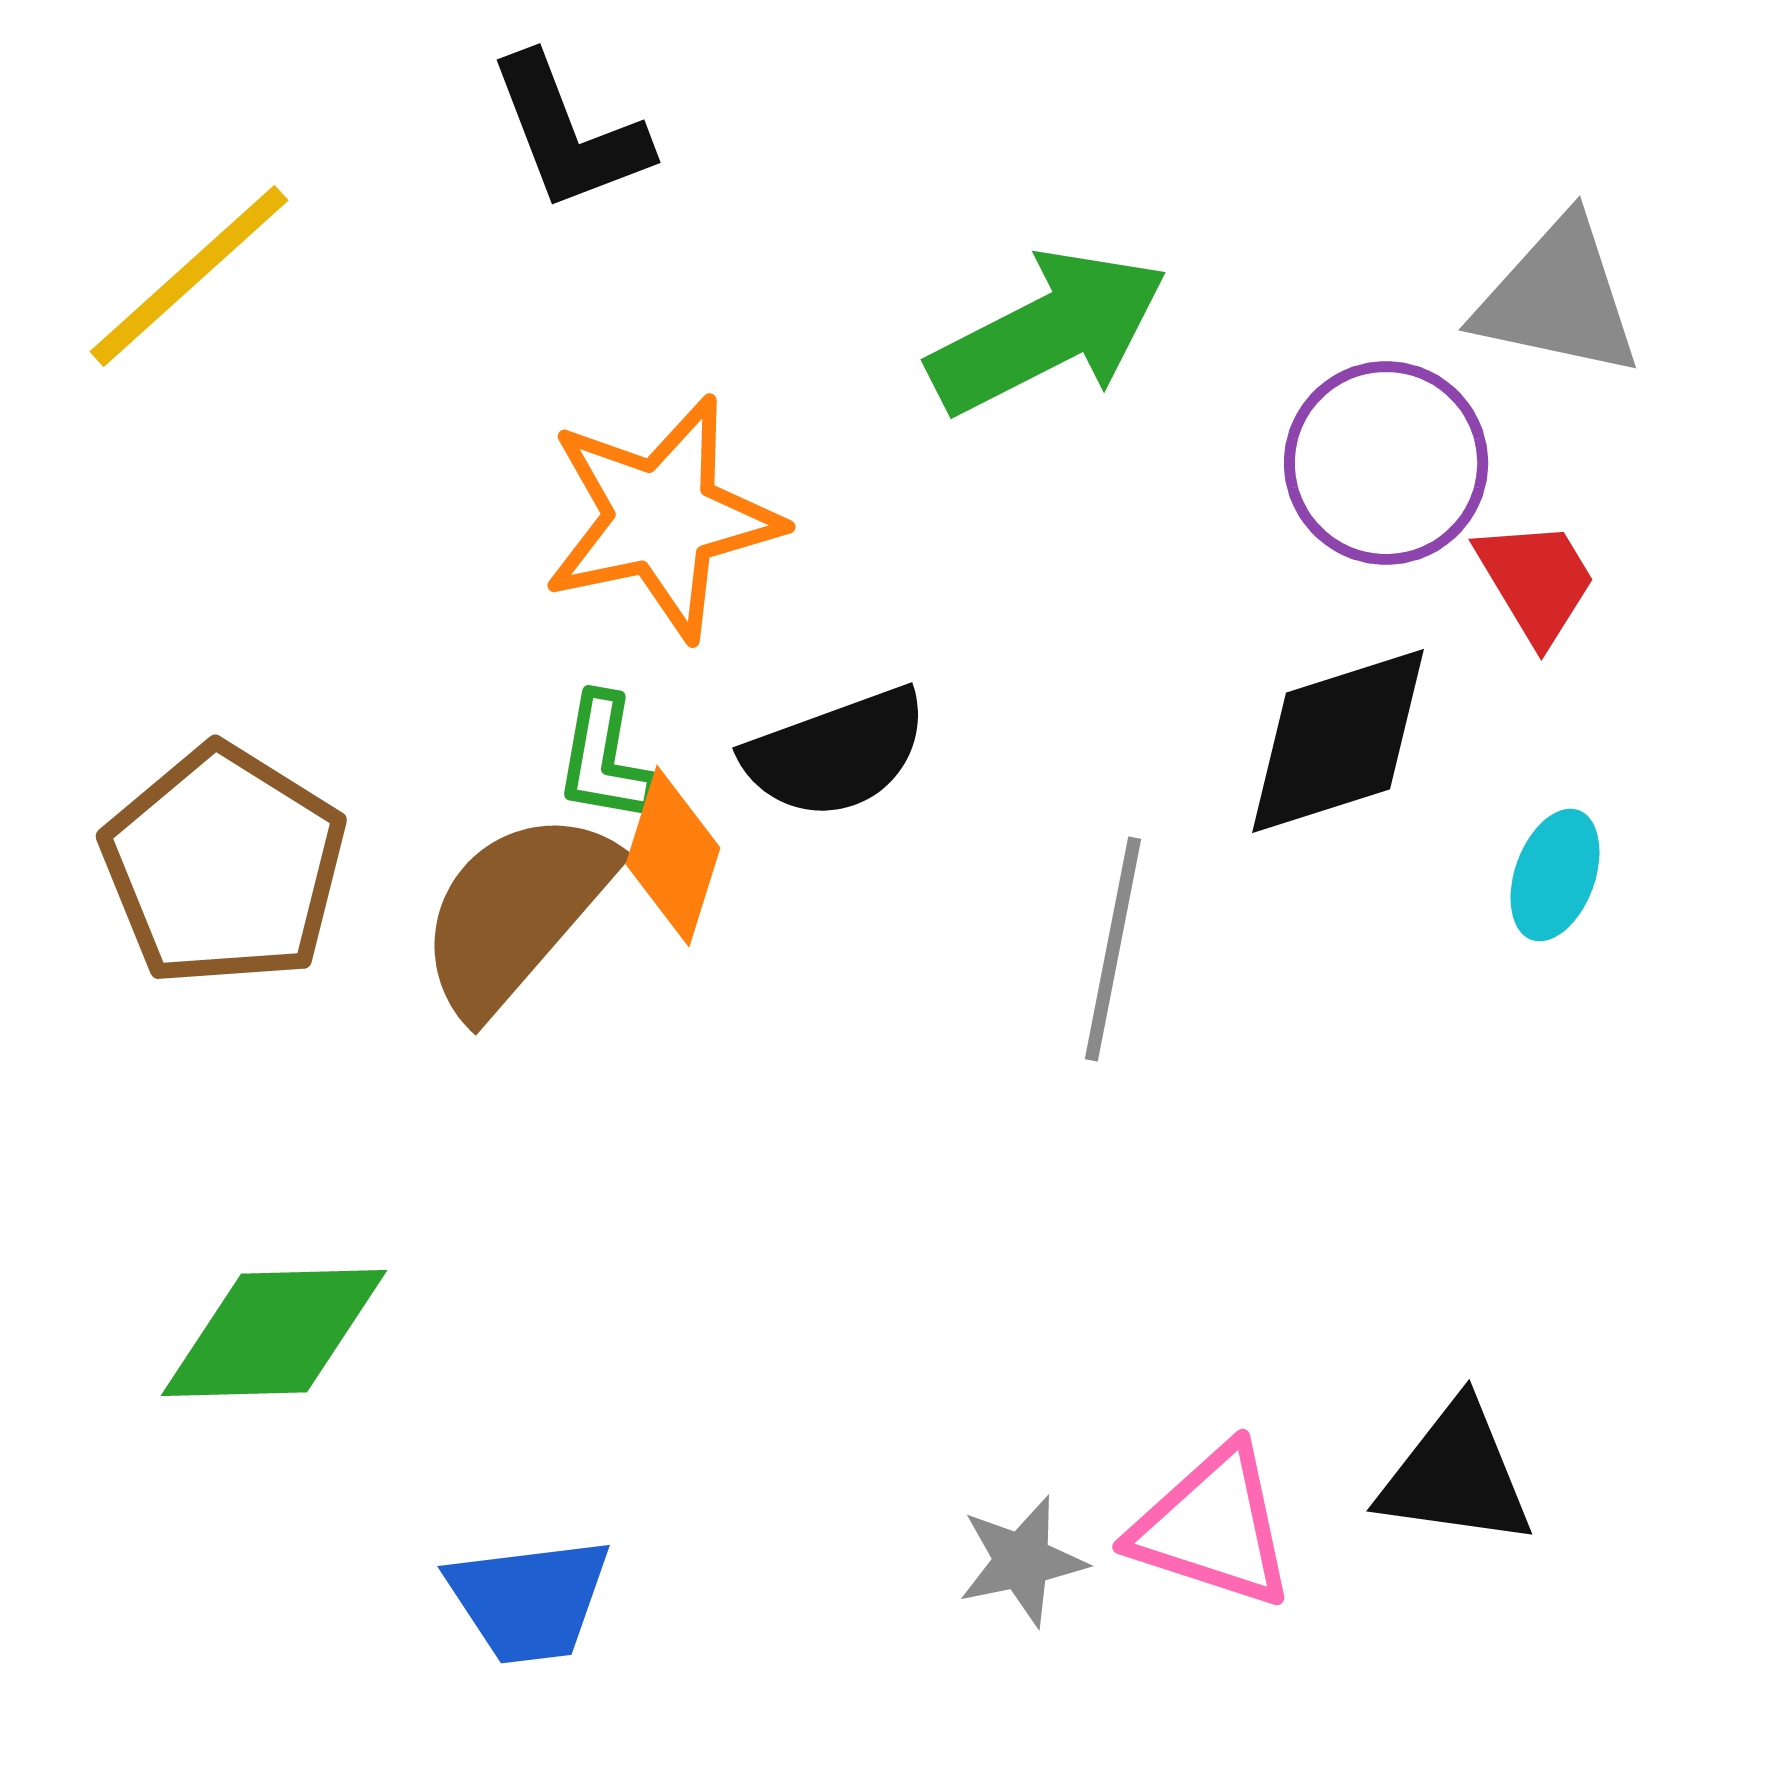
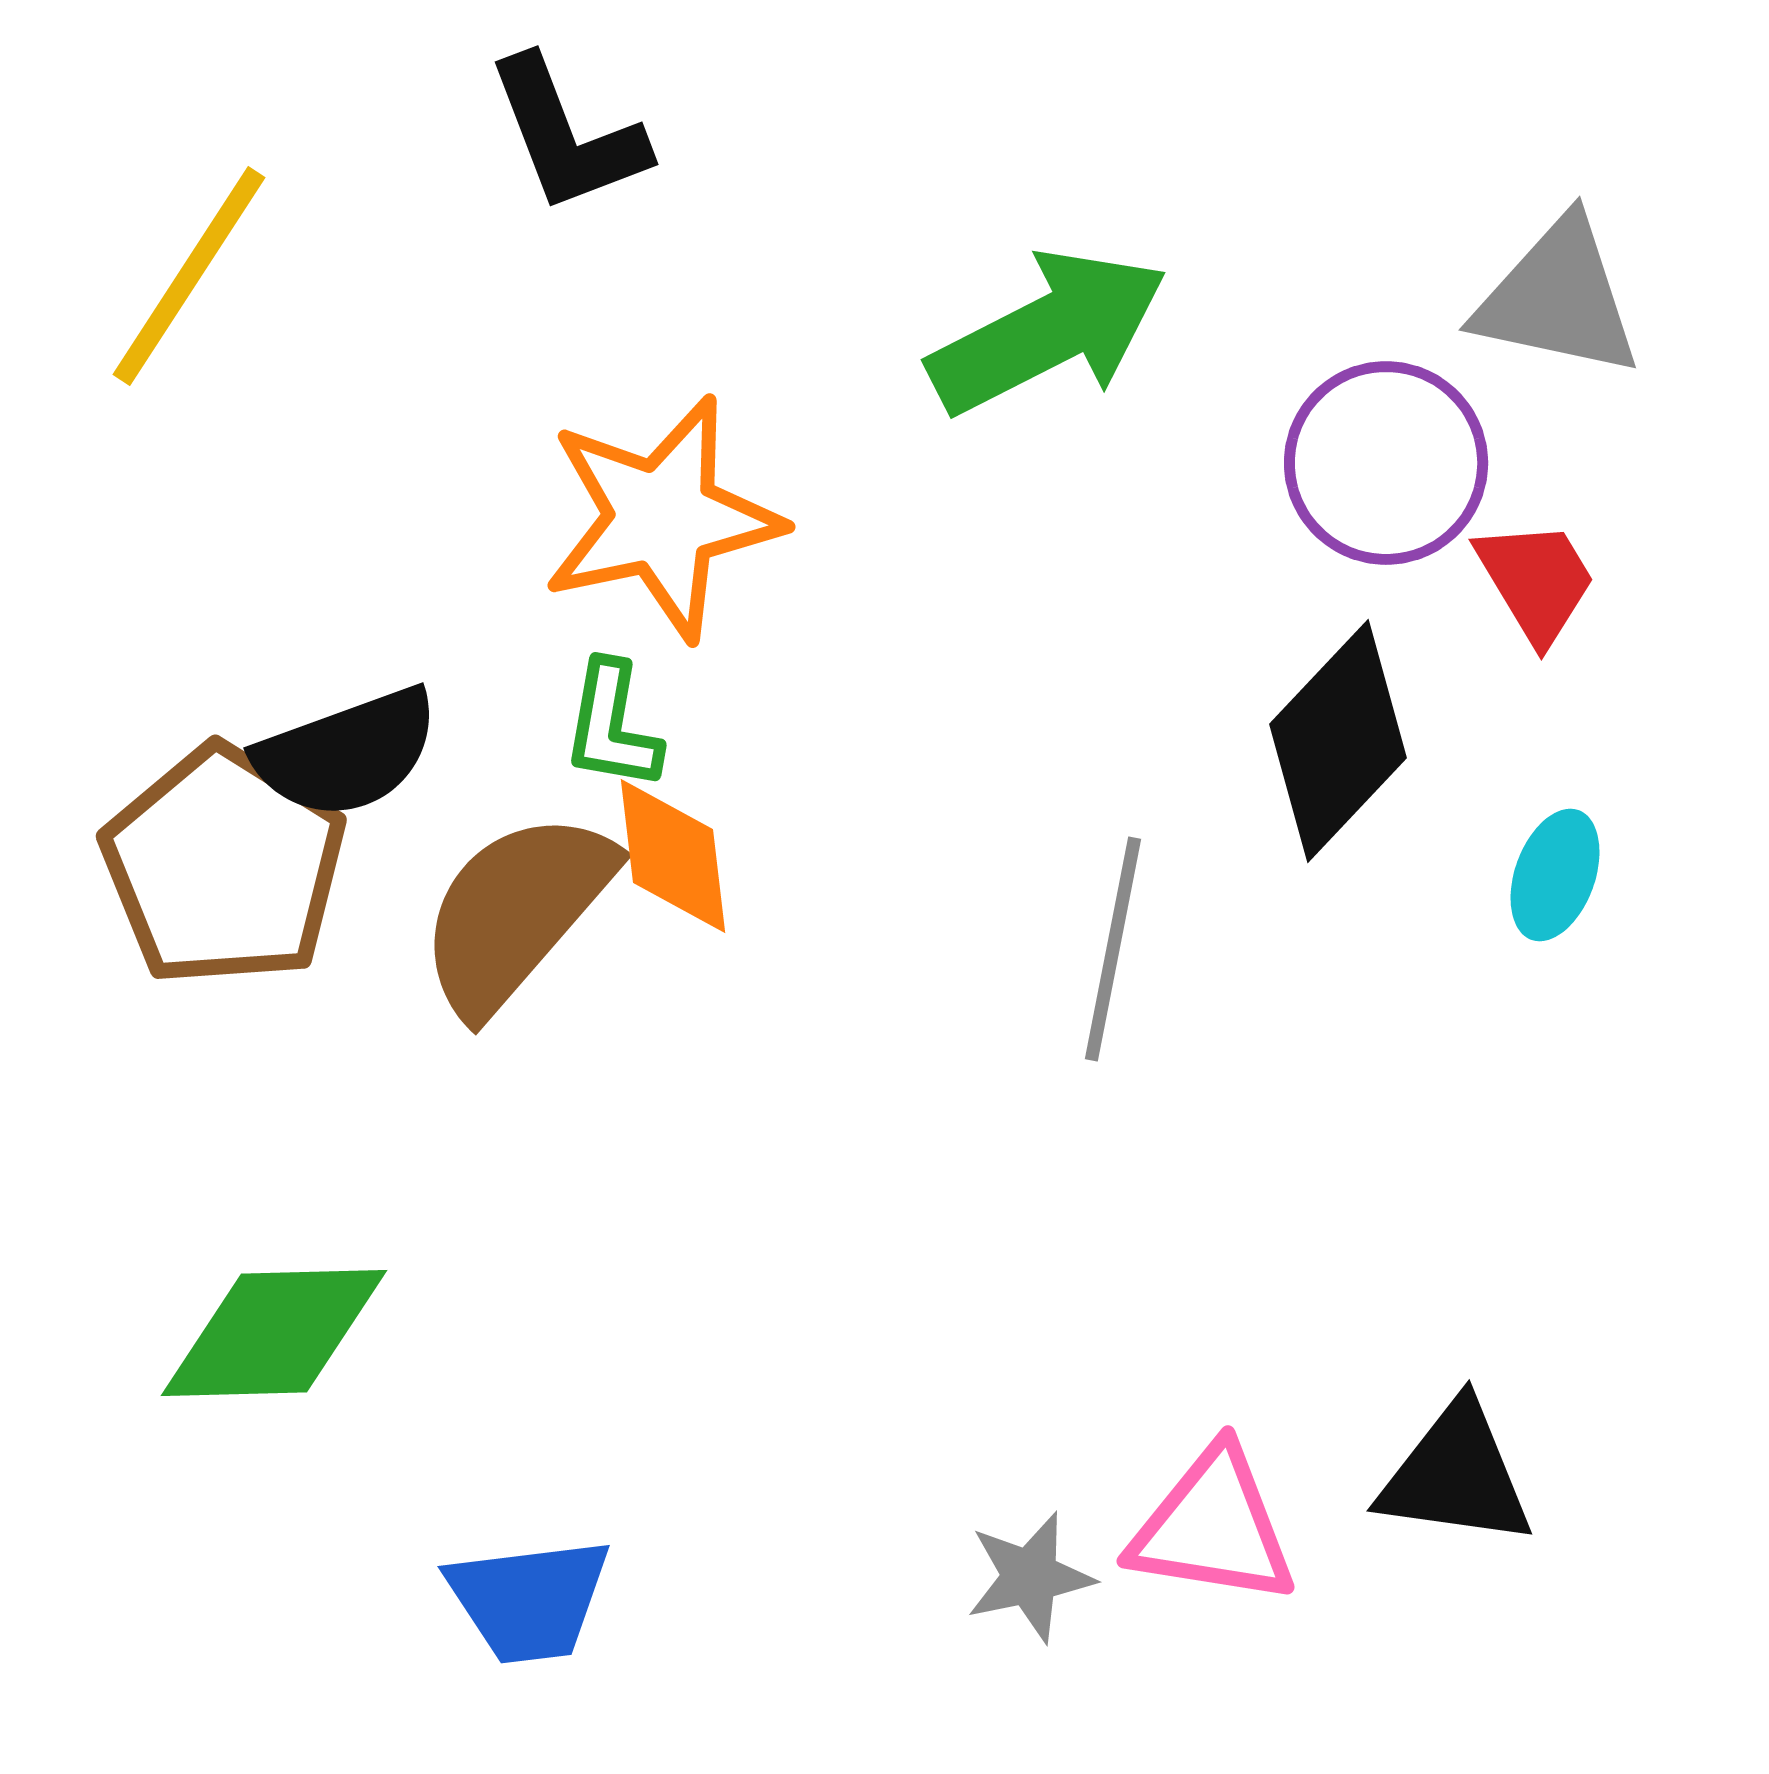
black L-shape: moved 2 px left, 2 px down
yellow line: rotated 15 degrees counterclockwise
black diamond: rotated 29 degrees counterclockwise
black semicircle: moved 489 px left
green L-shape: moved 7 px right, 33 px up
orange diamond: rotated 24 degrees counterclockwise
pink triangle: rotated 9 degrees counterclockwise
gray star: moved 8 px right, 16 px down
